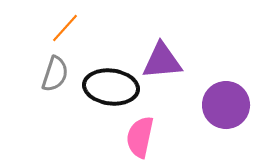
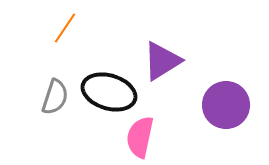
orange line: rotated 8 degrees counterclockwise
purple triangle: rotated 27 degrees counterclockwise
gray semicircle: moved 23 px down
black ellipse: moved 2 px left, 5 px down; rotated 10 degrees clockwise
